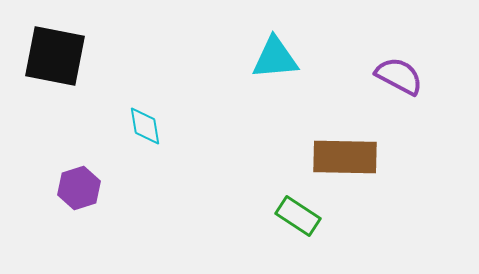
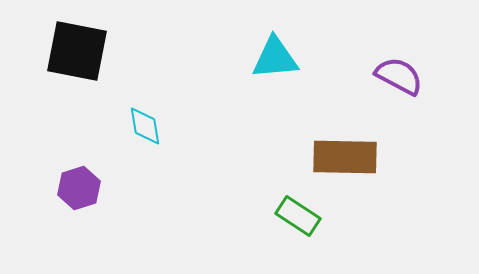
black square: moved 22 px right, 5 px up
